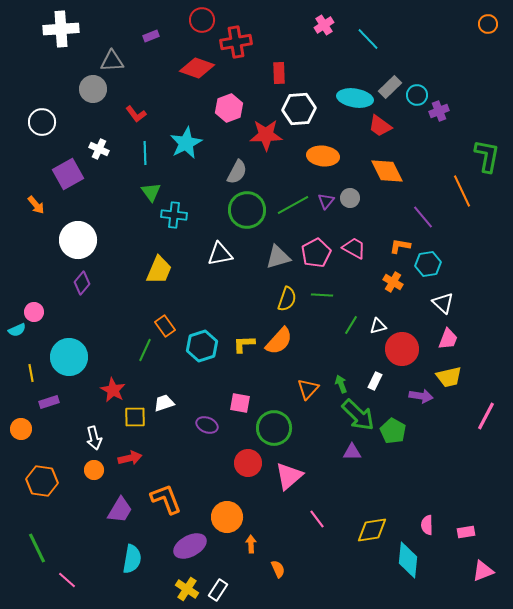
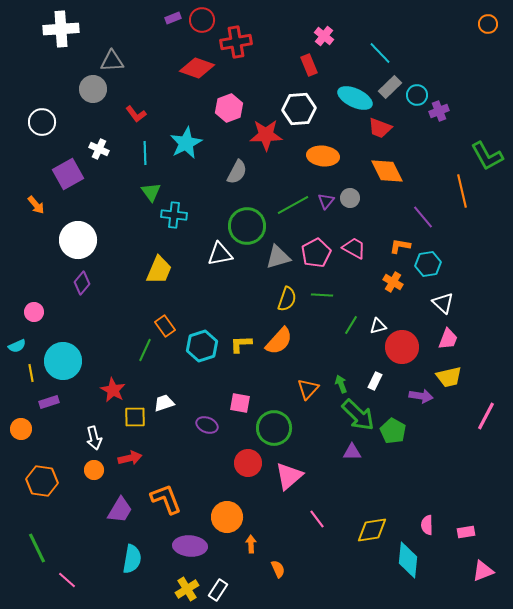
pink cross at (324, 25): moved 11 px down; rotated 18 degrees counterclockwise
purple rectangle at (151, 36): moved 22 px right, 18 px up
cyan line at (368, 39): moved 12 px right, 14 px down
red rectangle at (279, 73): moved 30 px right, 8 px up; rotated 20 degrees counterclockwise
cyan ellipse at (355, 98): rotated 16 degrees clockwise
red trapezoid at (380, 126): moved 2 px down; rotated 15 degrees counterclockwise
green L-shape at (487, 156): rotated 140 degrees clockwise
orange line at (462, 191): rotated 12 degrees clockwise
green circle at (247, 210): moved 16 px down
cyan semicircle at (17, 330): moved 16 px down
yellow L-shape at (244, 344): moved 3 px left
red circle at (402, 349): moved 2 px up
cyan circle at (69, 357): moved 6 px left, 4 px down
purple ellipse at (190, 546): rotated 32 degrees clockwise
yellow cross at (187, 589): rotated 25 degrees clockwise
